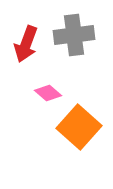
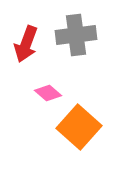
gray cross: moved 2 px right
